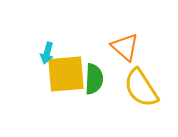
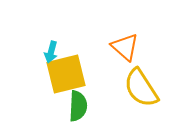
cyan arrow: moved 4 px right, 1 px up
yellow square: rotated 9 degrees counterclockwise
green semicircle: moved 16 px left, 27 px down
